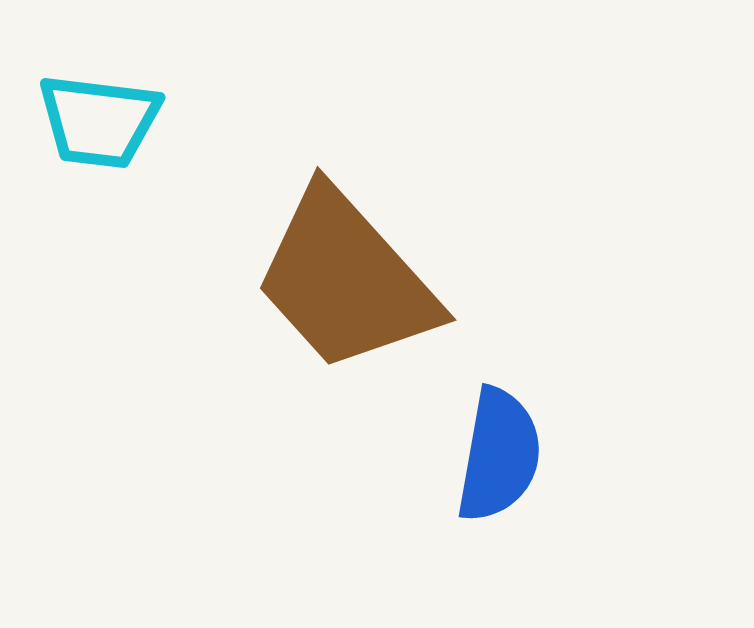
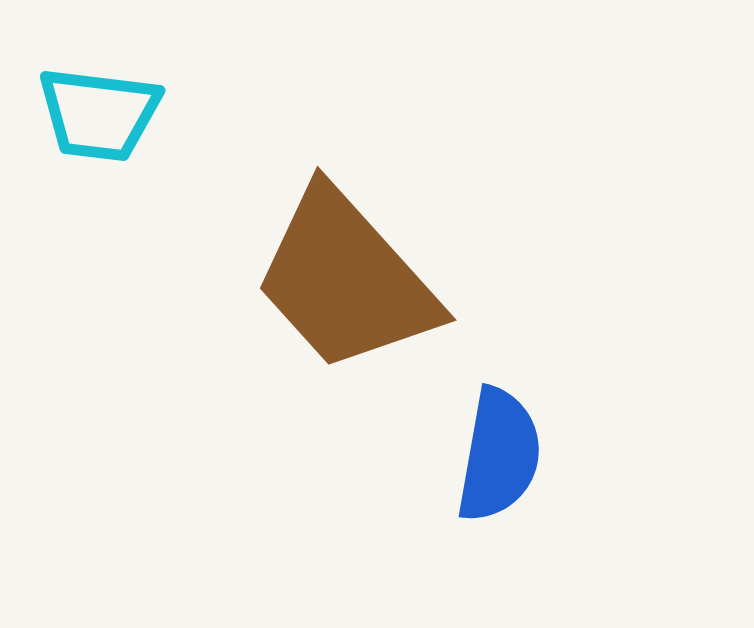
cyan trapezoid: moved 7 px up
